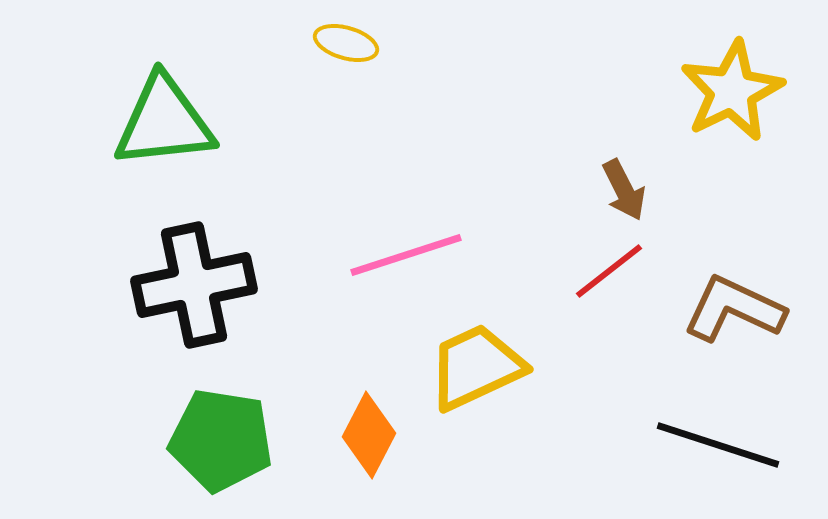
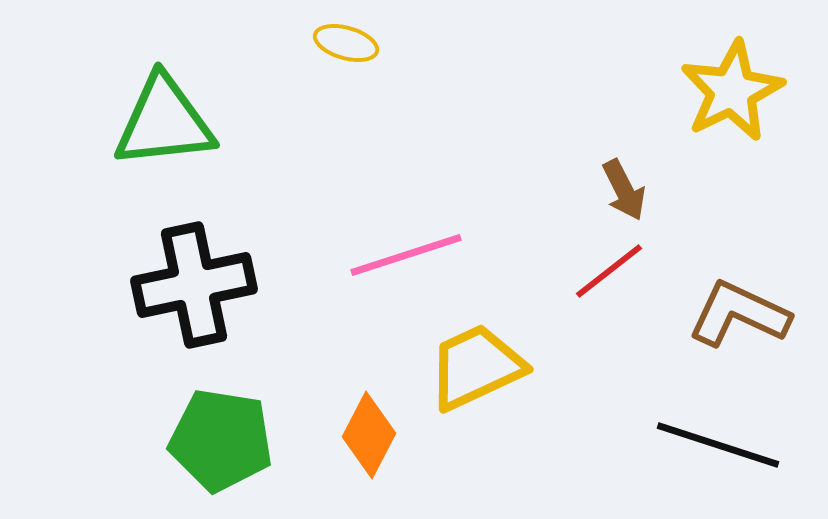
brown L-shape: moved 5 px right, 5 px down
